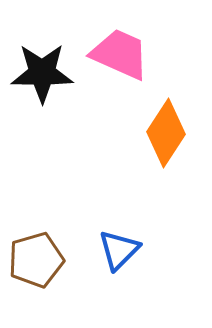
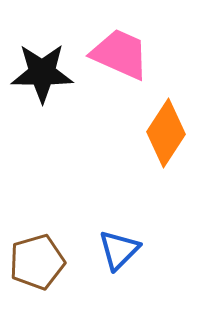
brown pentagon: moved 1 px right, 2 px down
